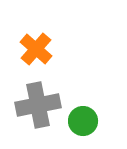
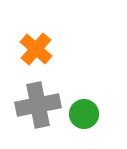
green circle: moved 1 px right, 7 px up
